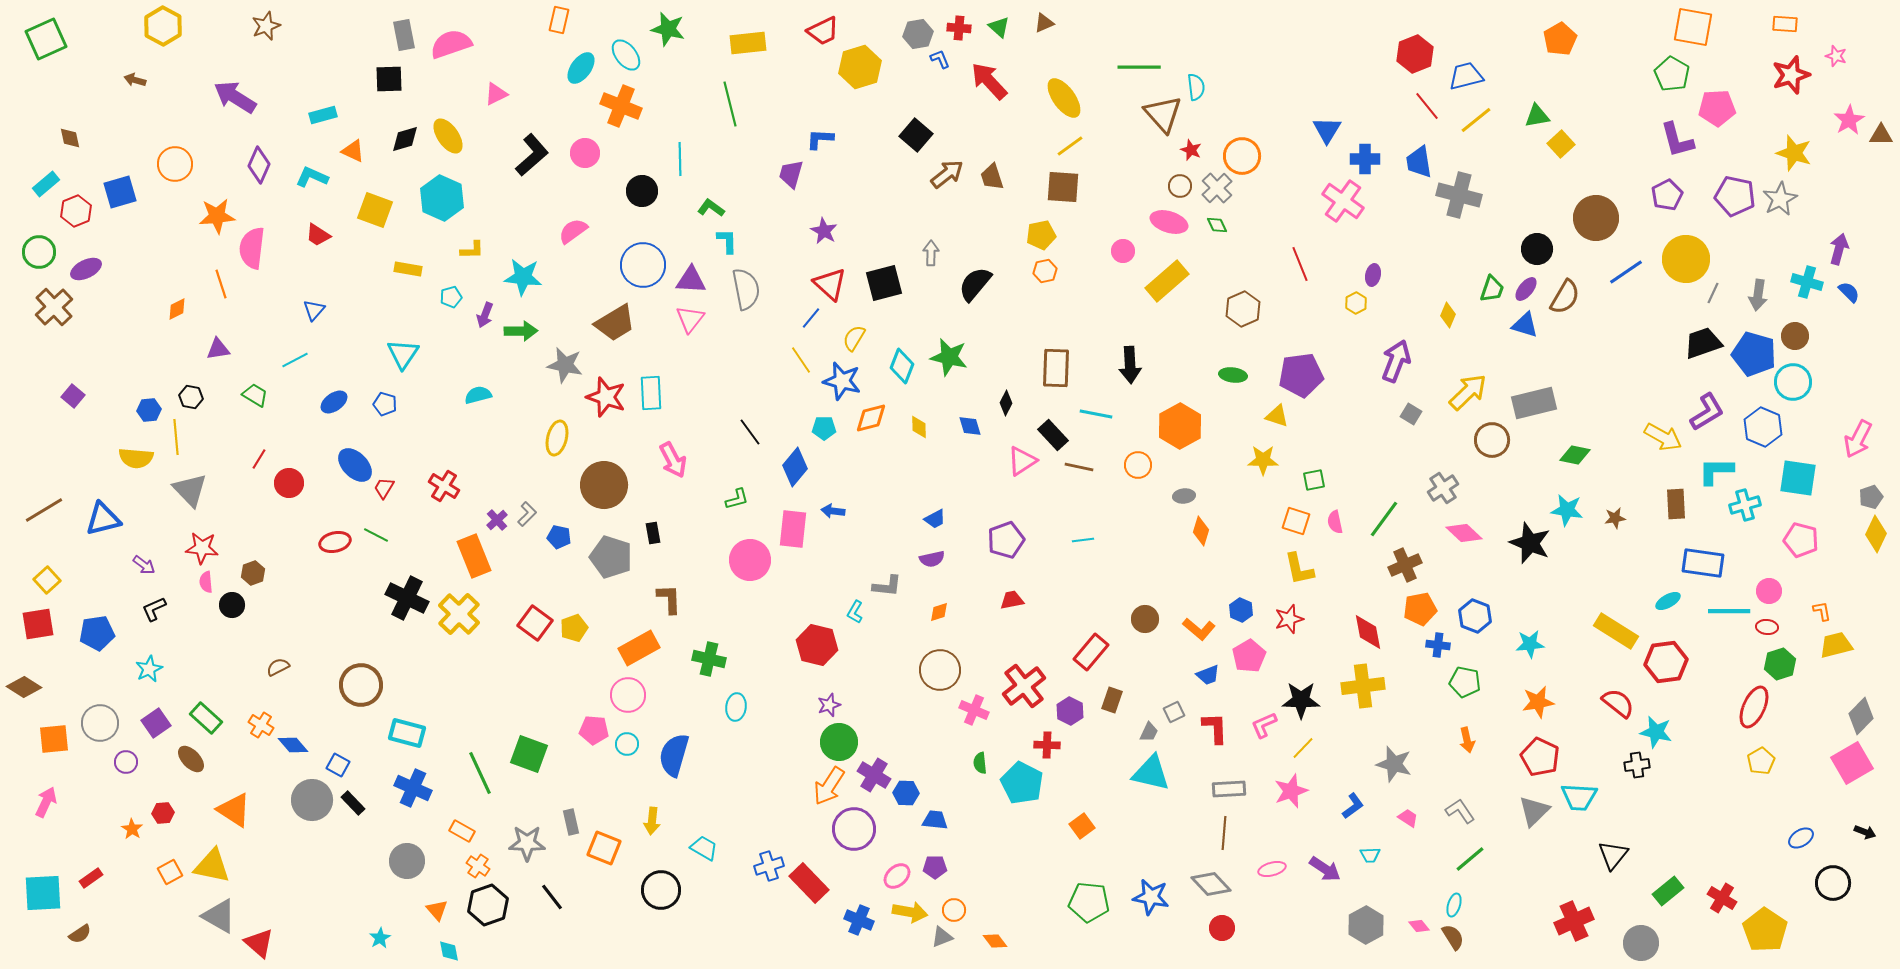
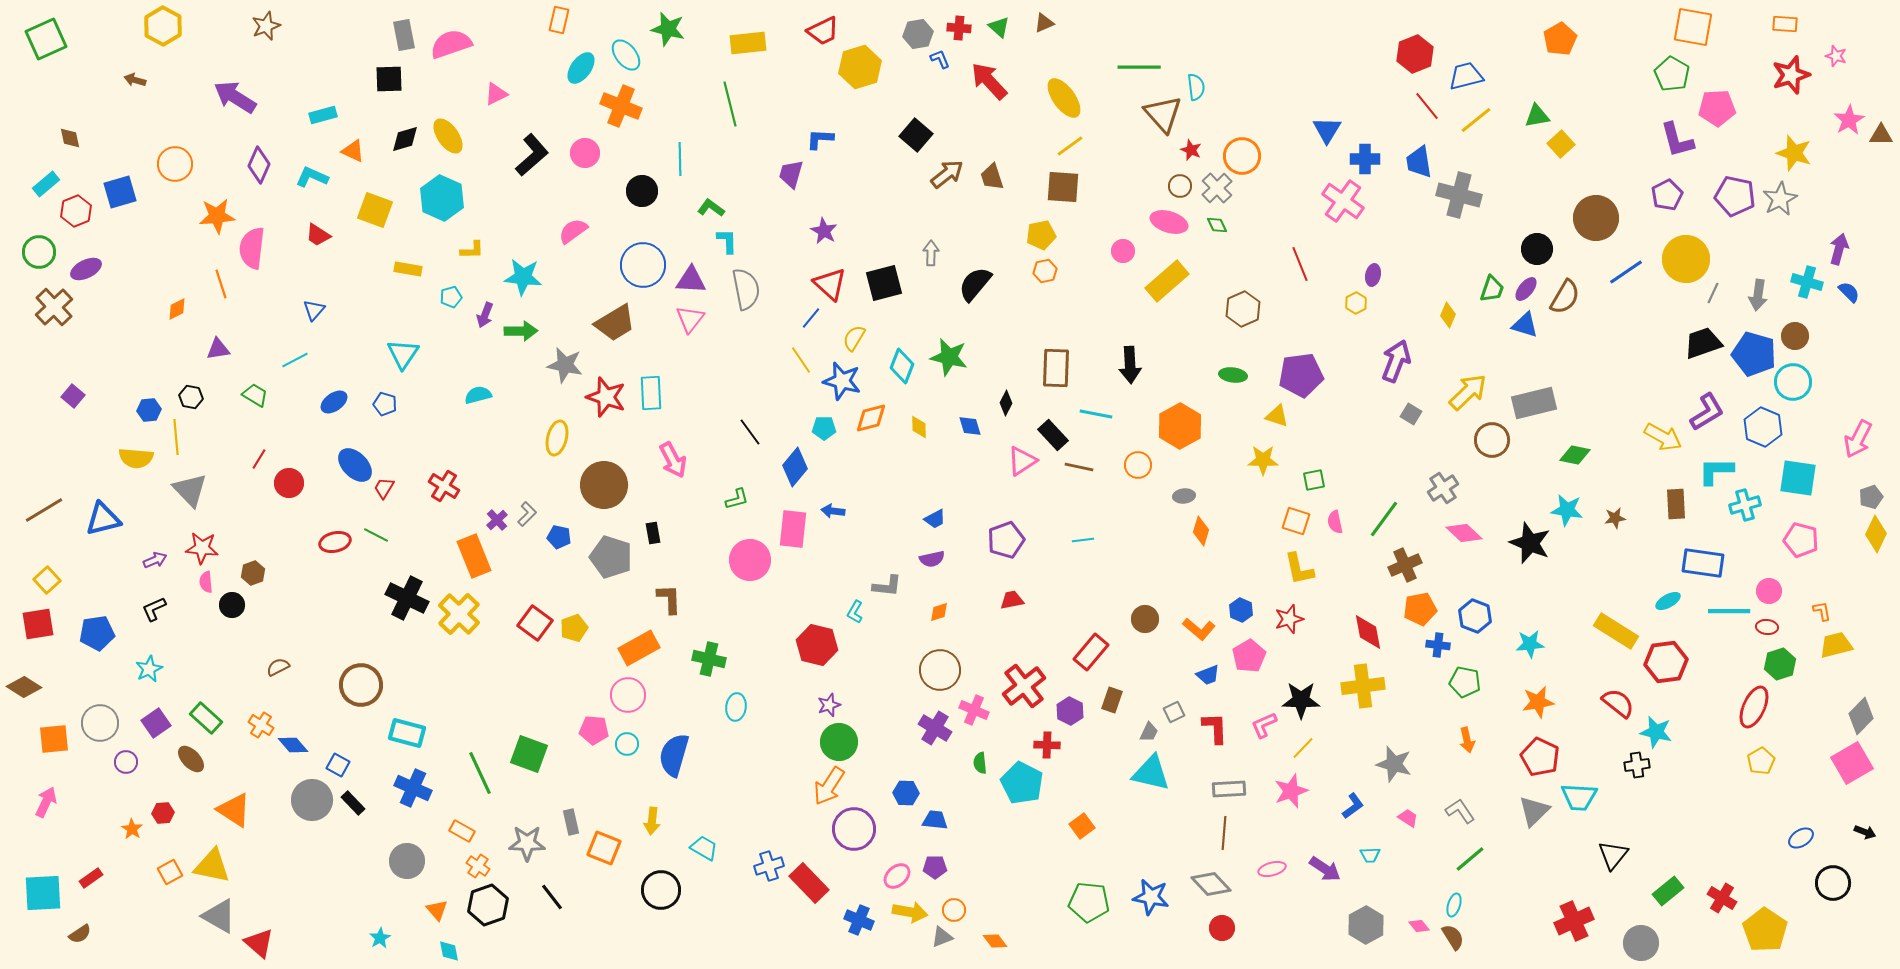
purple arrow at (144, 565): moved 11 px right, 5 px up; rotated 60 degrees counterclockwise
purple cross at (874, 775): moved 61 px right, 47 px up
